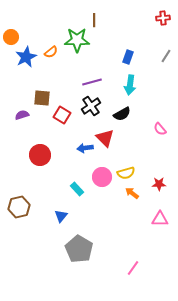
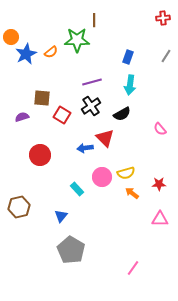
blue star: moved 3 px up
purple semicircle: moved 2 px down
gray pentagon: moved 8 px left, 1 px down
